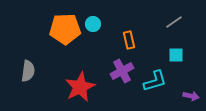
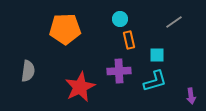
cyan circle: moved 27 px right, 5 px up
cyan square: moved 19 px left
purple cross: moved 3 px left; rotated 25 degrees clockwise
purple arrow: rotated 70 degrees clockwise
